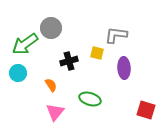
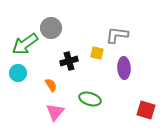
gray L-shape: moved 1 px right
